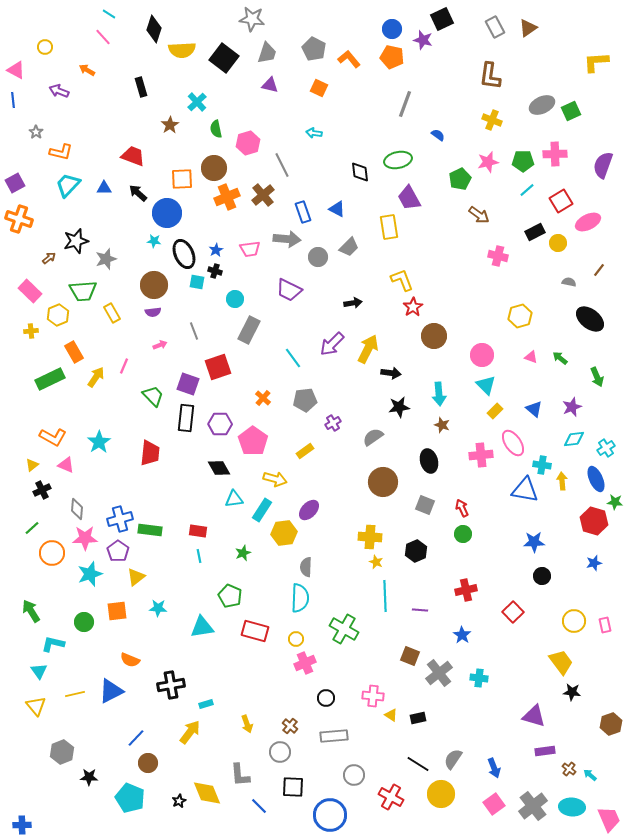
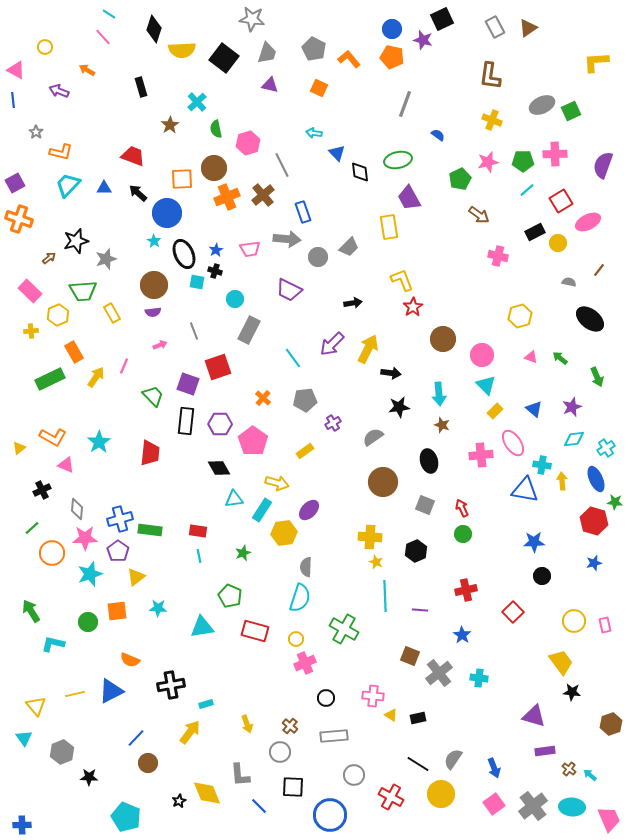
blue triangle at (337, 209): moved 56 px up; rotated 18 degrees clockwise
cyan star at (154, 241): rotated 24 degrees clockwise
brown circle at (434, 336): moved 9 px right, 3 px down
black rectangle at (186, 418): moved 3 px down
yellow triangle at (32, 465): moved 13 px left, 17 px up
yellow arrow at (275, 479): moved 2 px right, 4 px down
cyan semicircle at (300, 598): rotated 16 degrees clockwise
green circle at (84, 622): moved 4 px right
cyan triangle at (39, 671): moved 15 px left, 67 px down
cyan pentagon at (130, 798): moved 4 px left, 19 px down
